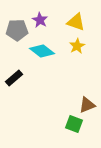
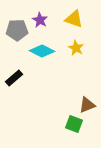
yellow triangle: moved 2 px left, 3 px up
yellow star: moved 1 px left, 2 px down; rotated 14 degrees counterclockwise
cyan diamond: rotated 10 degrees counterclockwise
